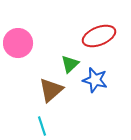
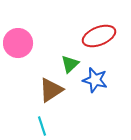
brown triangle: rotated 8 degrees clockwise
